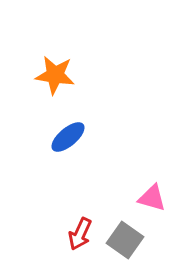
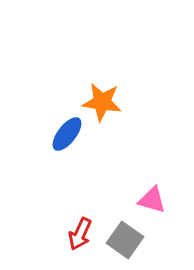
orange star: moved 47 px right, 27 px down
blue ellipse: moved 1 px left, 3 px up; rotated 12 degrees counterclockwise
pink triangle: moved 2 px down
